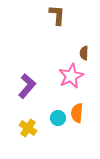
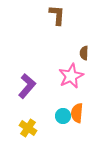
cyan circle: moved 5 px right, 2 px up
